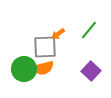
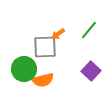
orange semicircle: moved 12 px down
